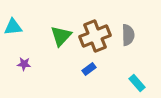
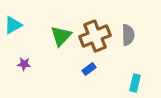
cyan triangle: moved 2 px up; rotated 24 degrees counterclockwise
cyan rectangle: moved 2 px left; rotated 54 degrees clockwise
